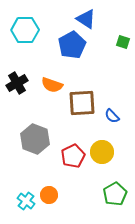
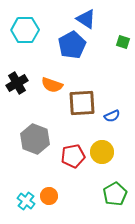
blue semicircle: rotated 70 degrees counterclockwise
red pentagon: rotated 15 degrees clockwise
orange circle: moved 1 px down
